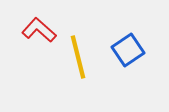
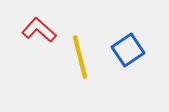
yellow line: moved 2 px right
